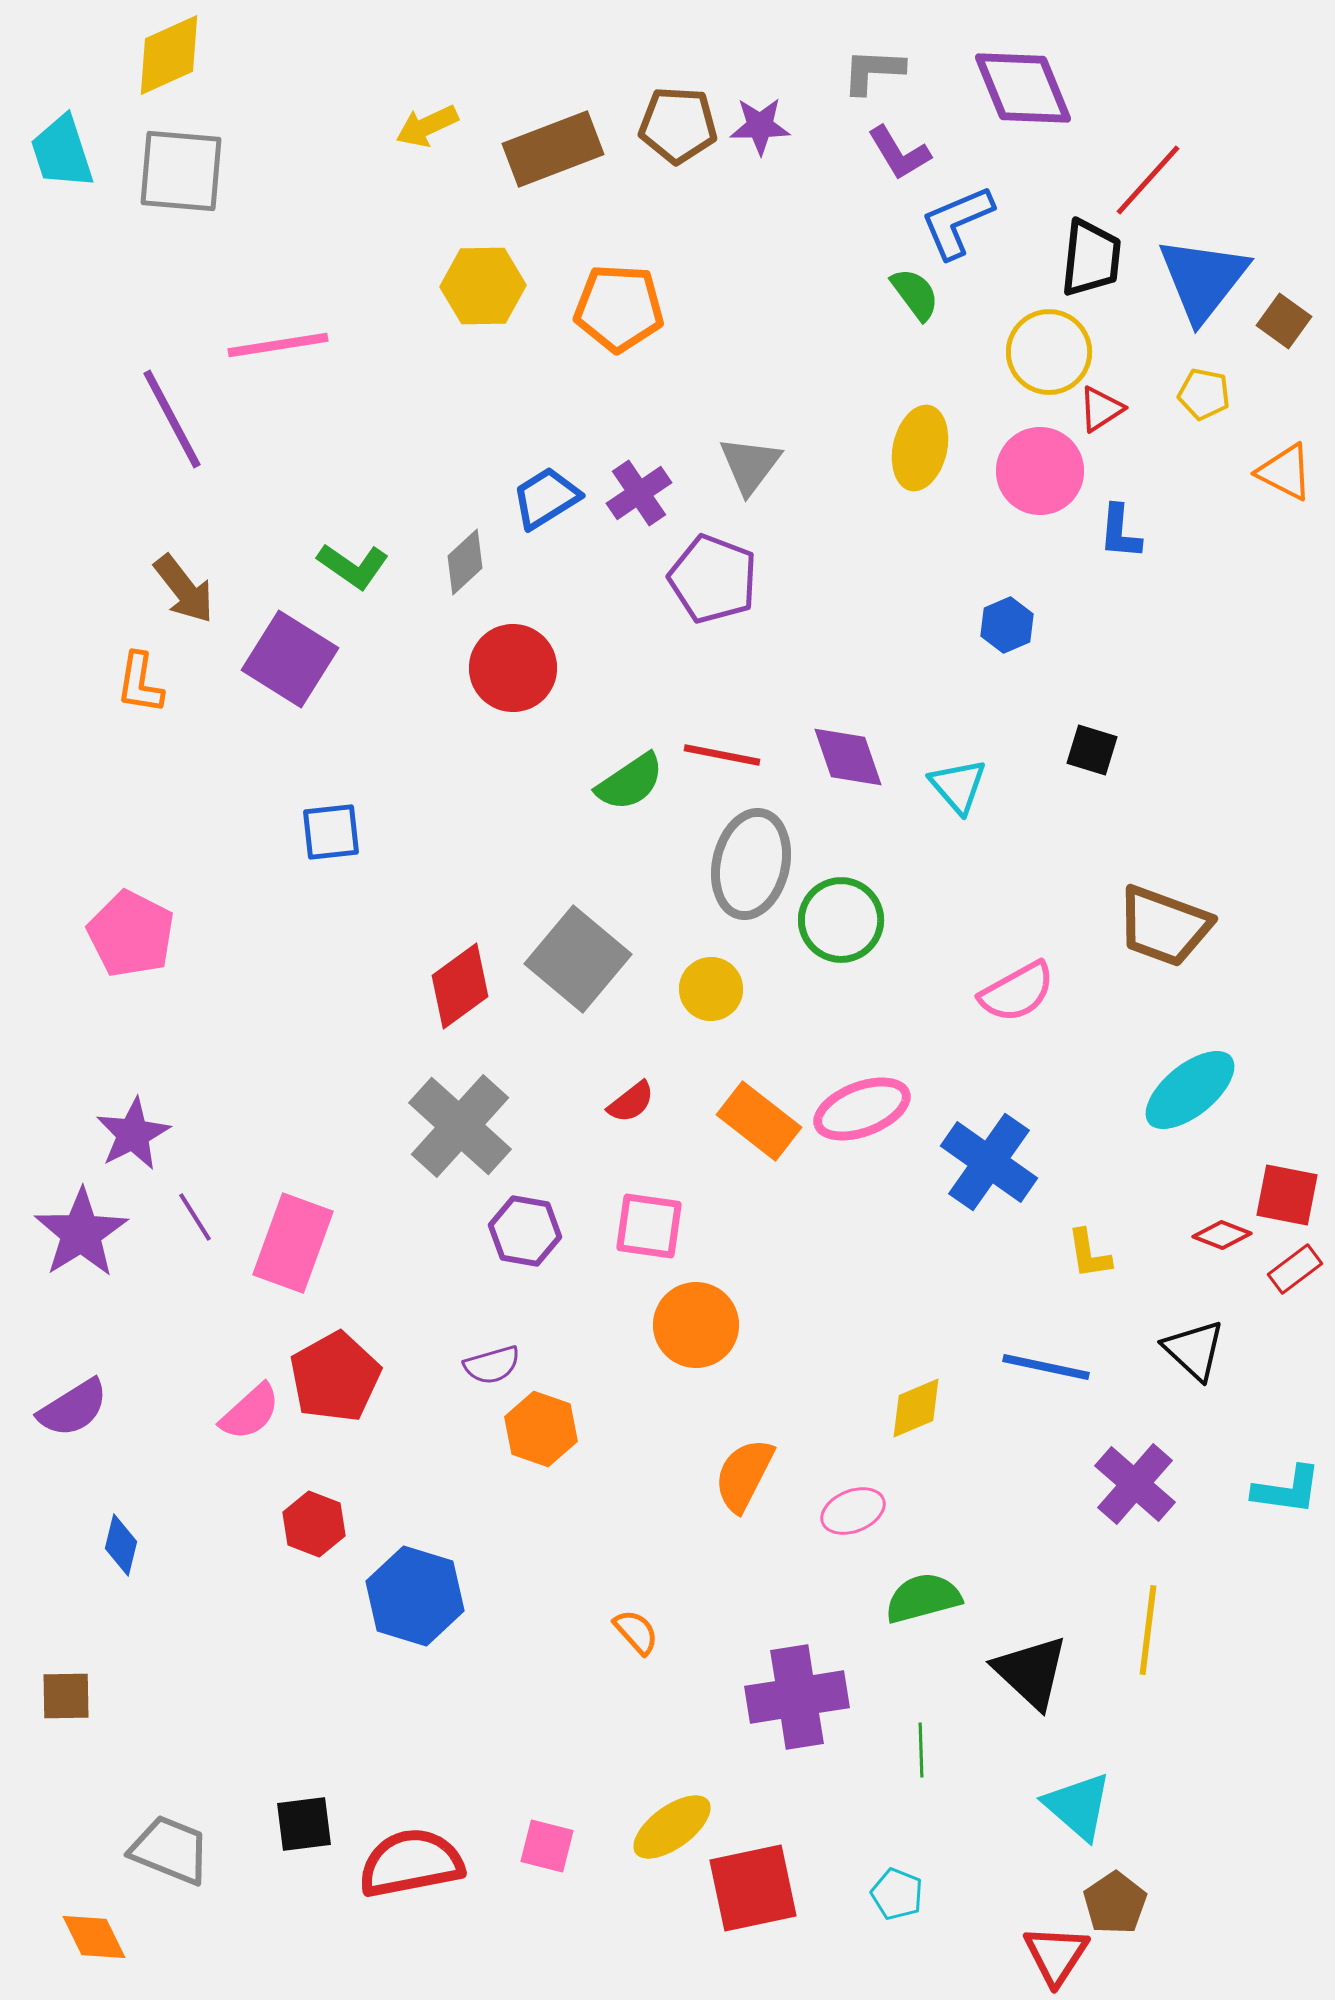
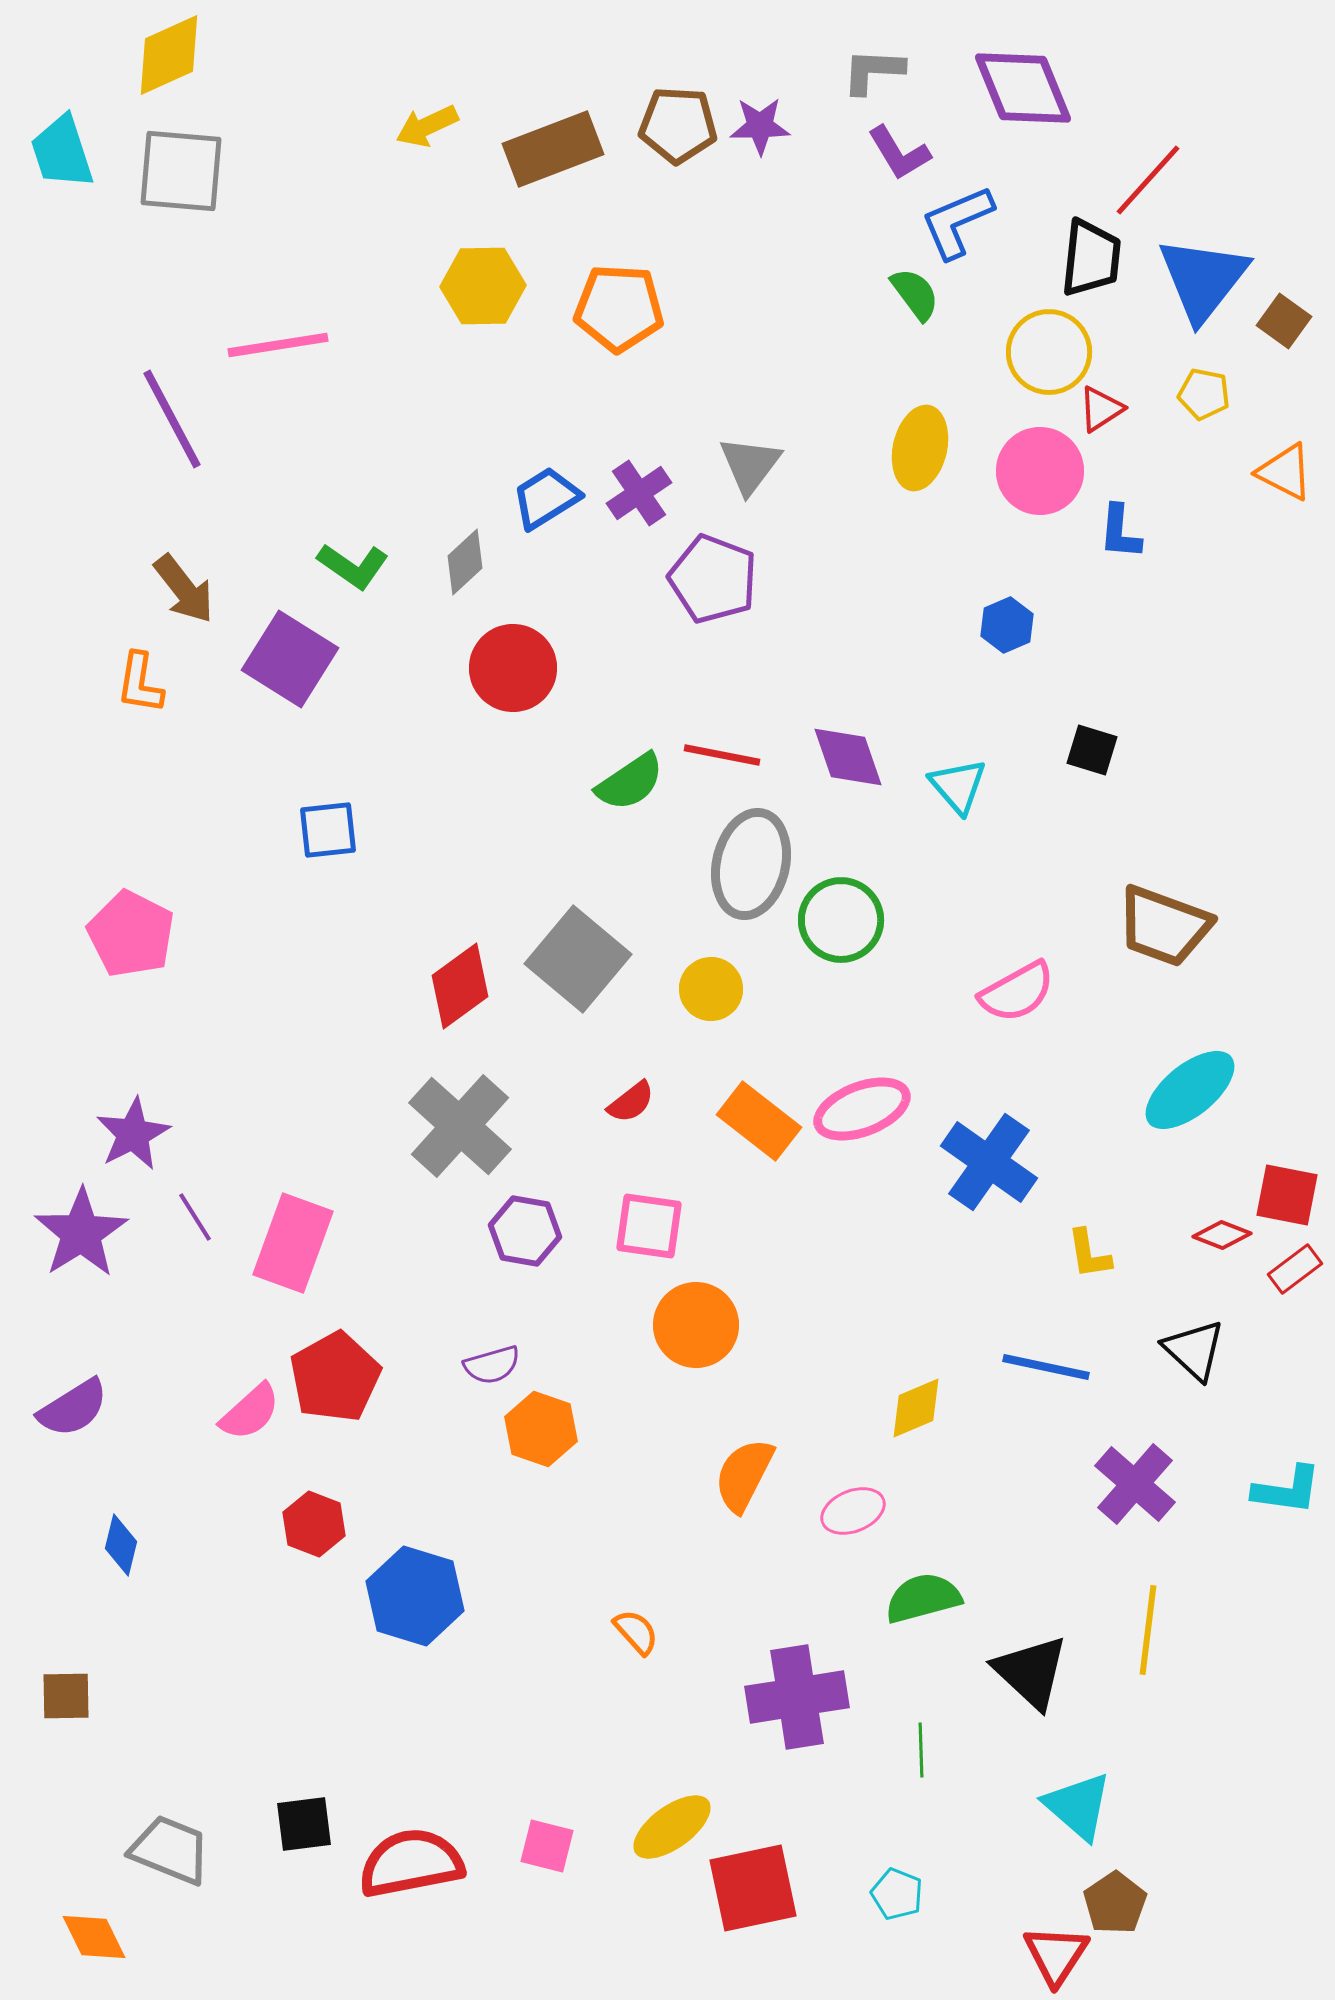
blue square at (331, 832): moved 3 px left, 2 px up
